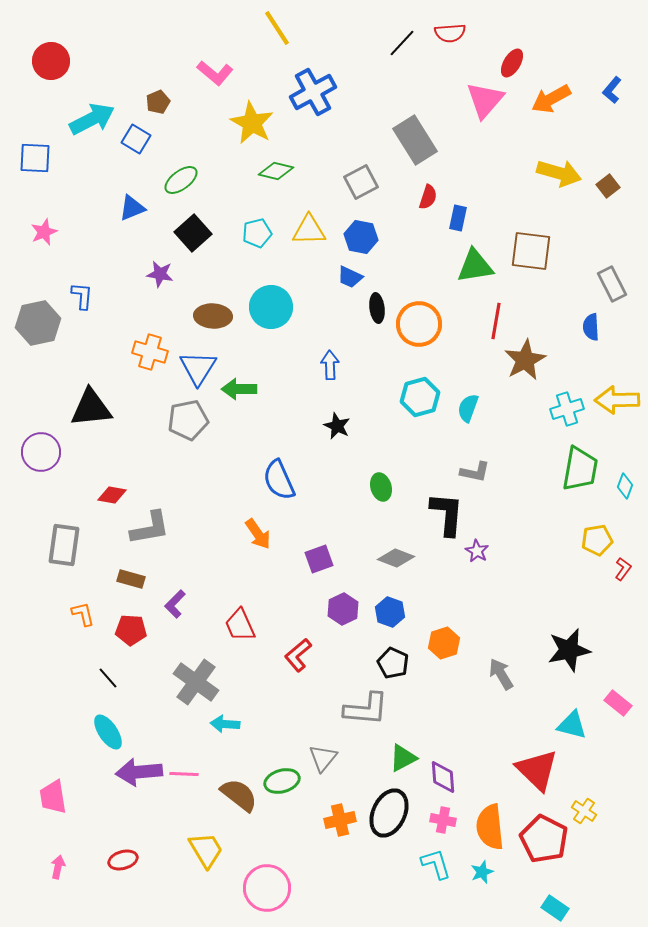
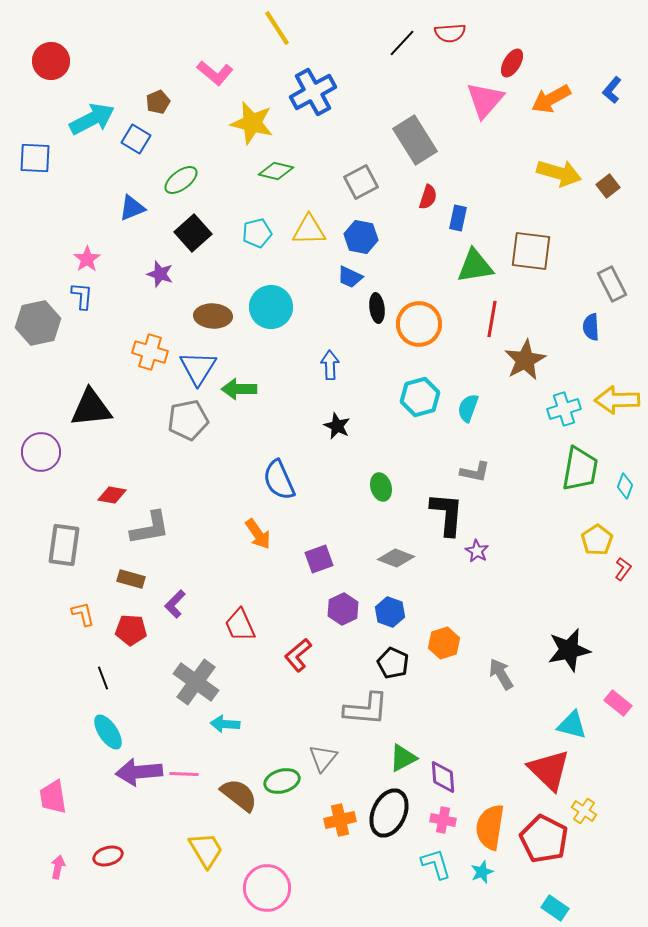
yellow star at (252, 123): rotated 15 degrees counterclockwise
pink star at (44, 232): moved 43 px right, 27 px down; rotated 12 degrees counterclockwise
purple star at (160, 274): rotated 8 degrees clockwise
red line at (496, 321): moved 4 px left, 2 px up
cyan cross at (567, 409): moved 3 px left
yellow pentagon at (597, 540): rotated 24 degrees counterclockwise
black line at (108, 678): moved 5 px left; rotated 20 degrees clockwise
red triangle at (537, 770): moved 12 px right
orange semicircle at (490, 827): rotated 15 degrees clockwise
red ellipse at (123, 860): moved 15 px left, 4 px up
